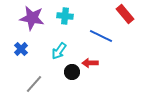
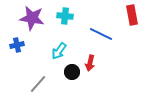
red rectangle: moved 7 px right, 1 px down; rotated 30 degrees clockwise
blue line: moved 2 px up
blue cross: moved 4 px left, 4 px up; rotated 32 degrees clockwise
red arrow: rotated 77 degrees counterclockwise
gray line: moved 4 px right
